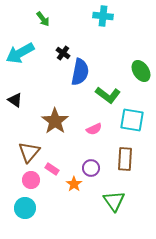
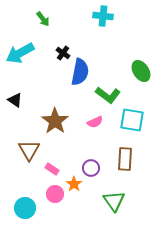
pink semicircle: moved 1 px right, 7 px up
brown triangle: moved 2 px up; rotated 10 degrees counterclockwise
pink circle: moved 24 px right, 14 px down
